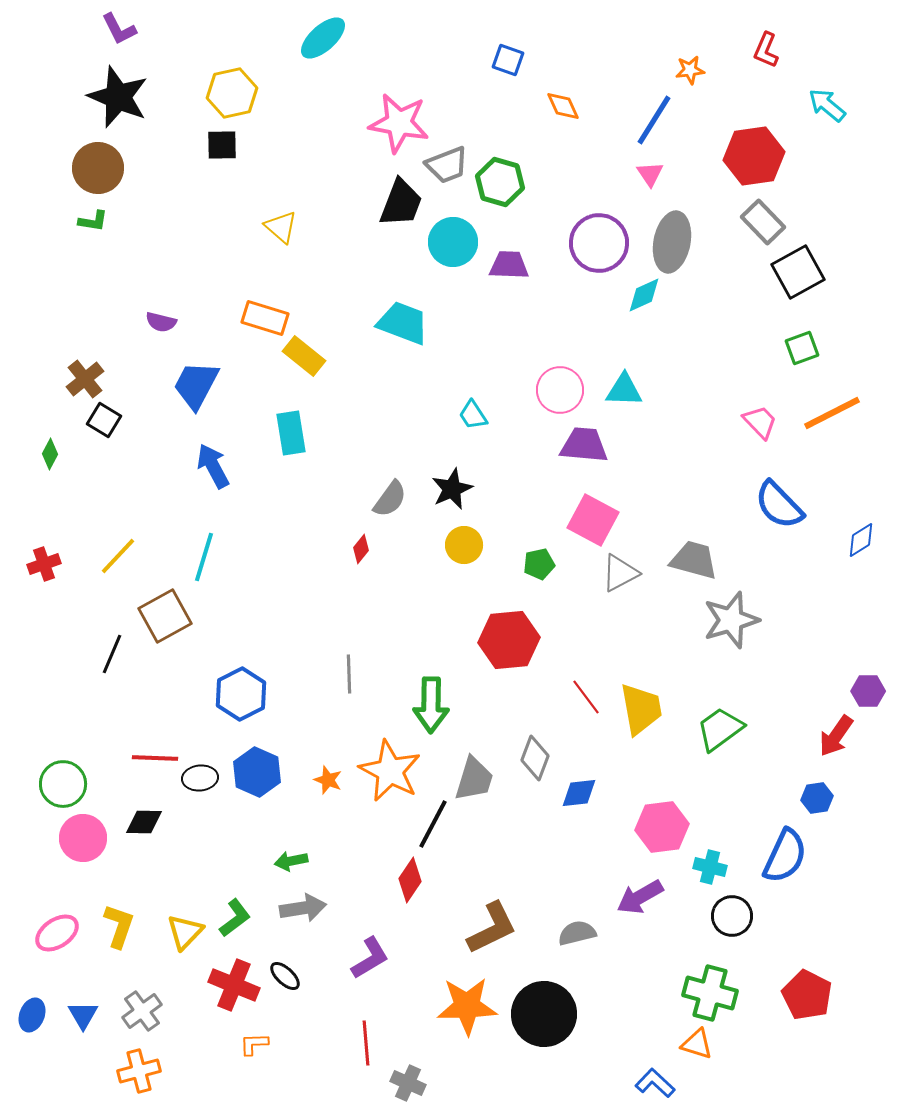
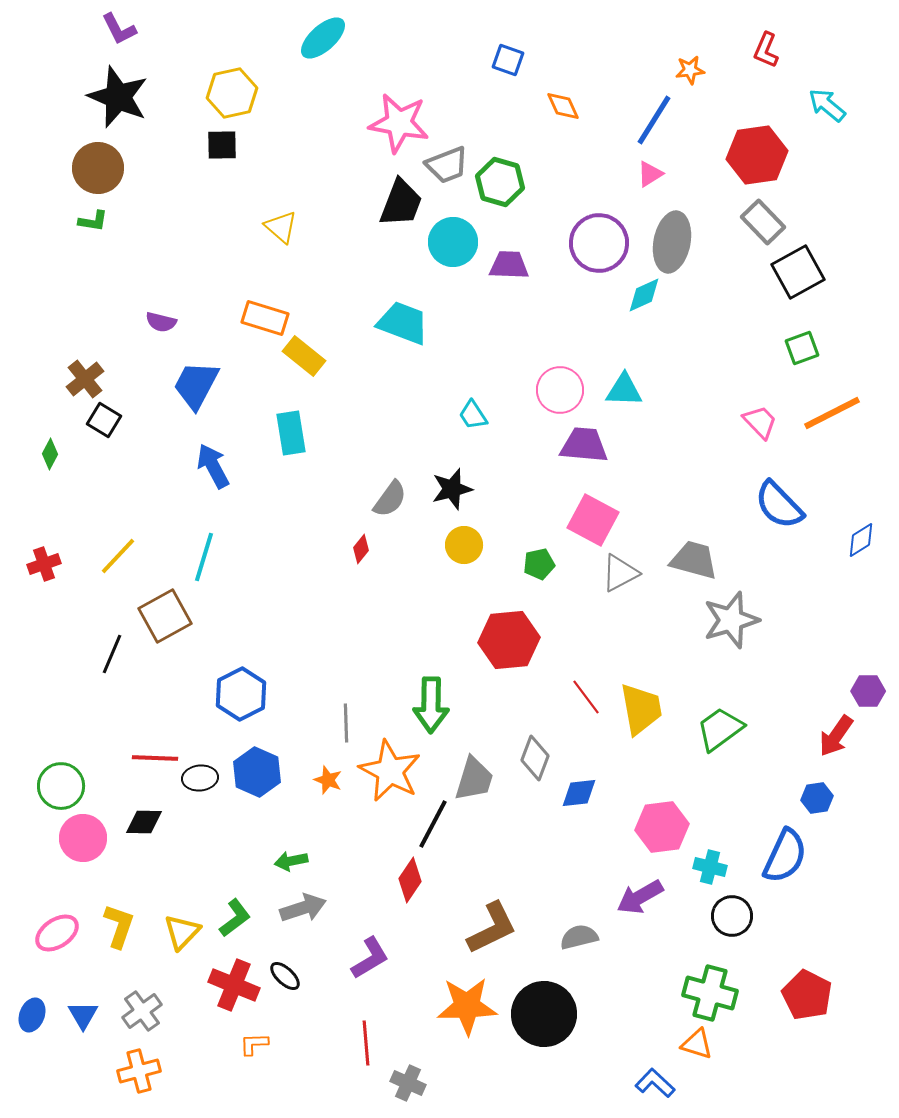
red hexagon at (754, 156): moved 3 px right, 1 px up
pink triangle at (650, 174): rotated 32 degrees clockwise
black star at (452, 489): rotated 9 degrees clockwise
gray line at (349, 674): moved 3 px left, 49 px down
green circle at (63, 784): moved 2 px left, 2 px down
gray arrow at (303, 908): rotated 9 degrees counterclockwise
yellow triangle at (185, 932): moved 3 px left
gray semicircle at (577, 933): moved 2 px right, 4 px down
